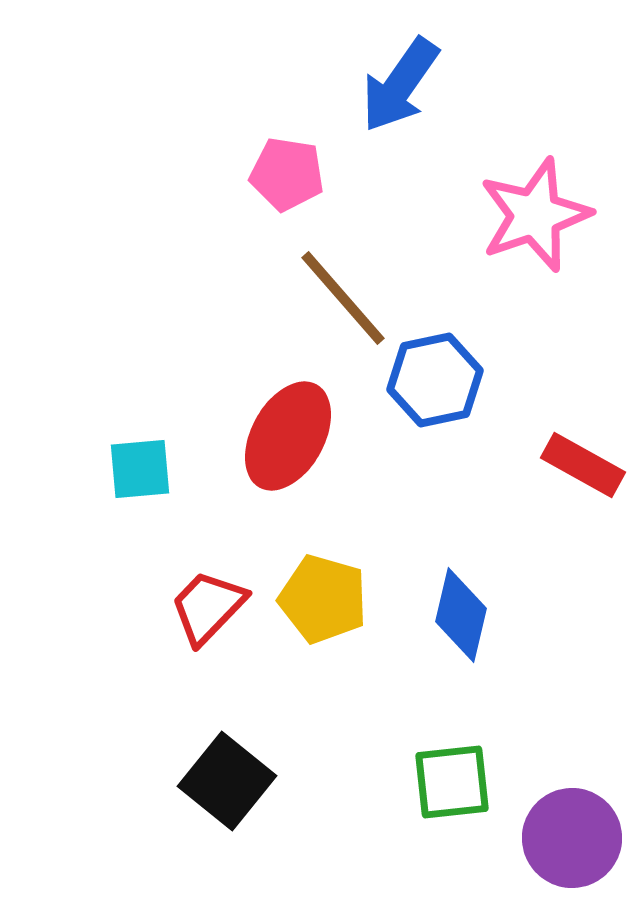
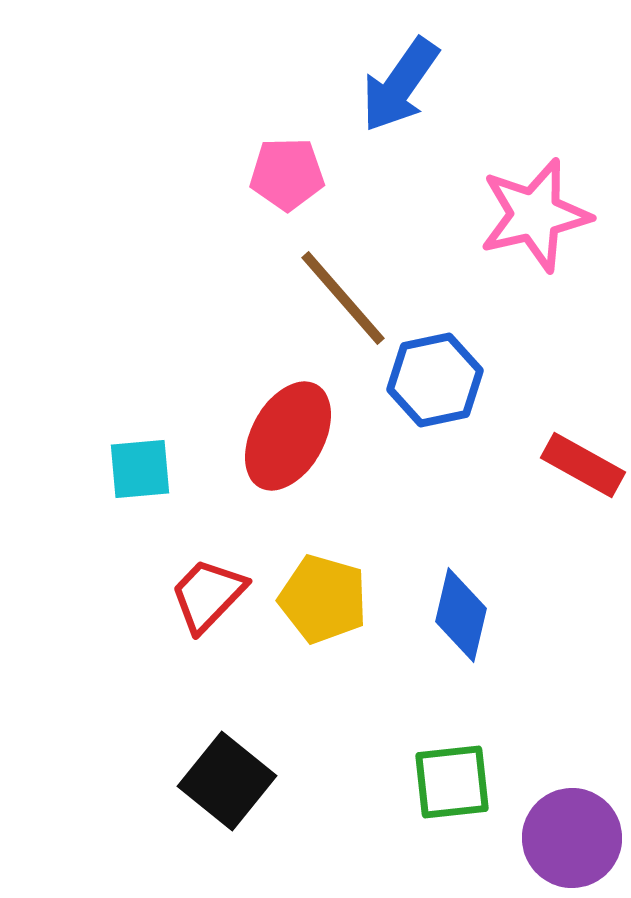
pink pentagon: rotated 10 degrees counterclockwise
pink star: rotated 6 degrees clockwise
red trapezoid: moved 12 px up
